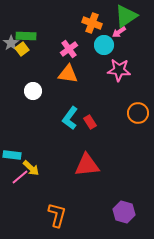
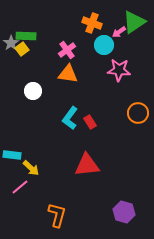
green triangle: moved 8 px right, 6 px down
pink cross: moved 2 px left, 1 px down
pink line: moved 10 px down
